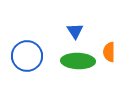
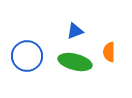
blue triangle: rotated 42 degrees clockwise
green ellipse: moved 3 px left, 1 px down; rotated 12 degrees clockwise
